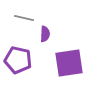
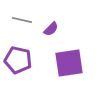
gray line: moved 2 px left, 2 px down
purple semicircle: moved 6 px right, 5 px up; rotated 42 degrees clockwise
